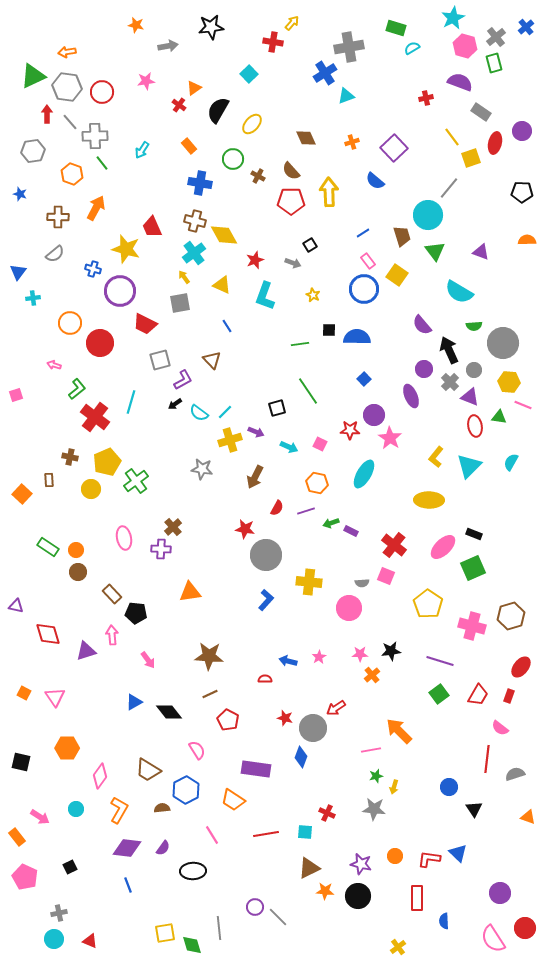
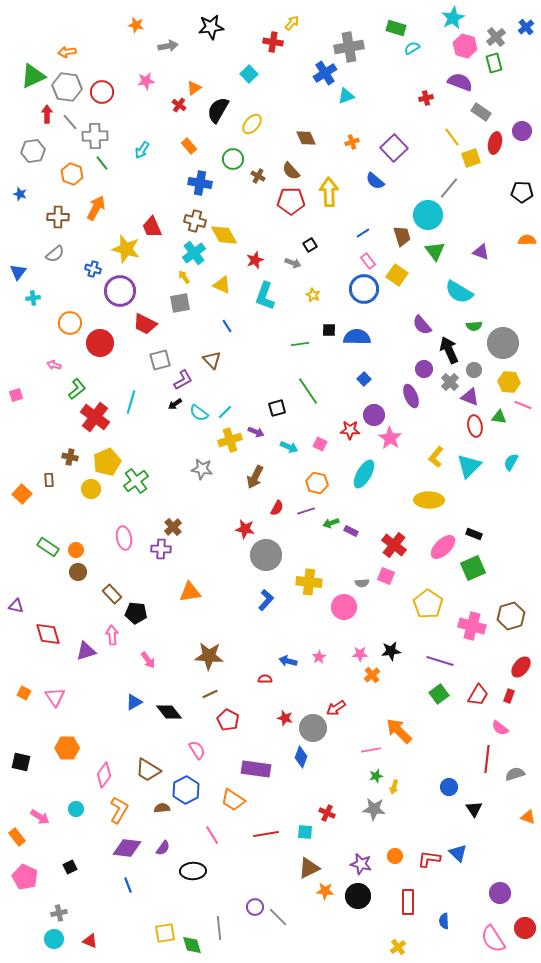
pink circle at (349, 608): moved 5 px left, 1 px up
pink diamond at (100, 776): moved 4 px right, 1 px up
red rectangle at (417, 898): moved 9 px left, 4 px down
